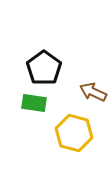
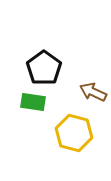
green rectangle: moved 1 px left, 1 px up
